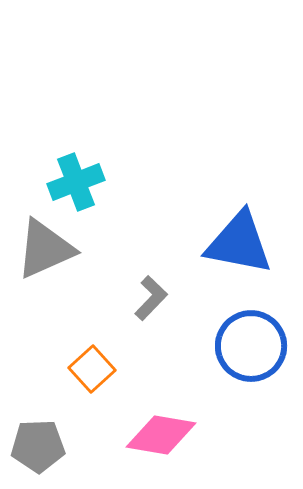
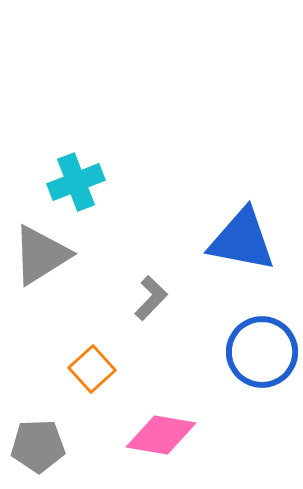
blue triangle: moved 3 px right, 3 px up
gray triangle: moved 4 px left, 6 px down; rotated 8 degrees counterclockwise
blue circle: moved 11 px right, 6 px down
